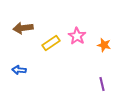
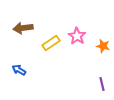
orange star: moved 1 px left, 1 px down
blue arrow: rotated 24 degrees clockwise
